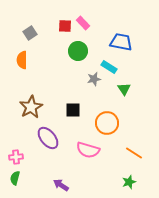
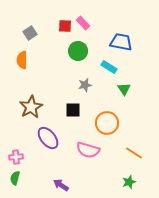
gray star: moved 9 px left, 6 px down
